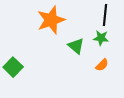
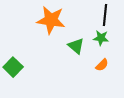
orange star: rotated 28 degrees clockwise
